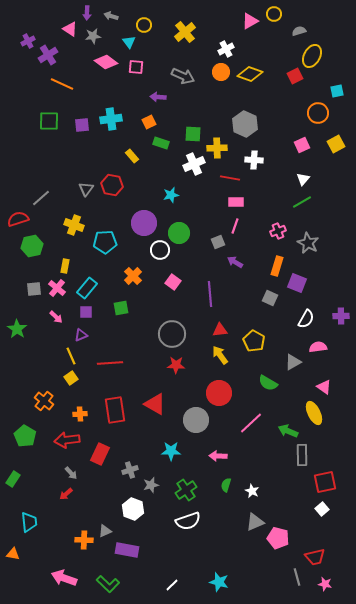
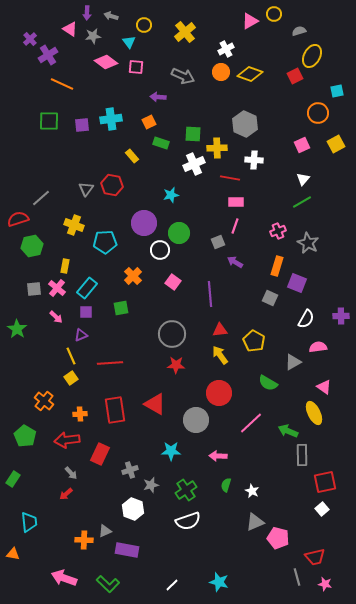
purple cross at (28, 41): moved 2 px right, 2 px up; rotated 16 degrees counterclockwise
